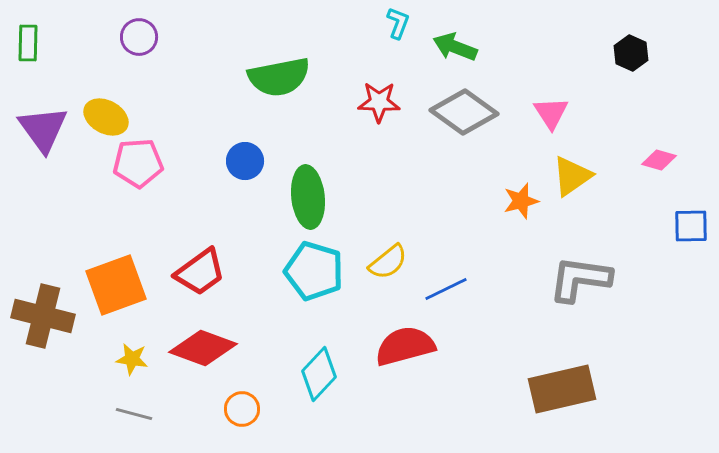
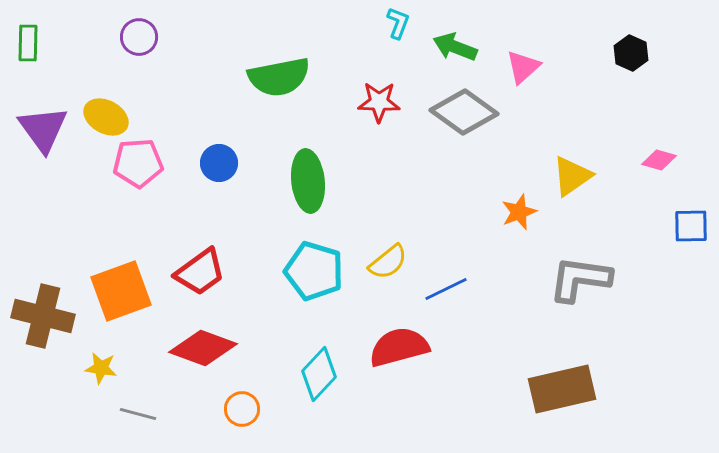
pink triangle: moved 28 px left, 46 px up; rotated 21 degrees clockwise
blue circle: moved 26 px left, 2 px down
green ellipse: moved 16 px up
orange star: moved 2 px left, 11 px down; rotated 6 degrees counterclockwise
orange square: moved 5 px right, 6 px down
red semicircle: moved 6 px left, 1 px down
yellow star: moved 31 px left, 9 px down
gray line: moved 4 px right
